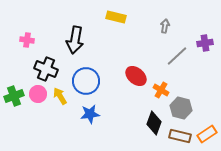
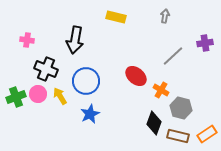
gray arrow: moved 10 px up
gray line: moved 4 px left
green cross: moved 2 px right, 1 px down
blue star: rotated 18 degrees counterclockwise
brown rectangle: moved 2 px left
